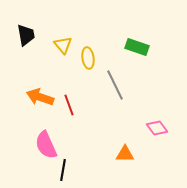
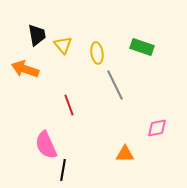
black trapezoid: moved 11 px right
green rectangle: moved 5 px right
yellow ellipse: moved 9 px right, 5 px up
orange arrow: moved 15 px left, 28 px up
pink diamond: rotated 65 degrees counterclockwise
